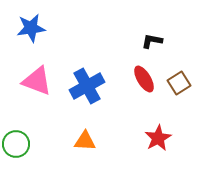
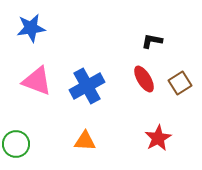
brown square: moved 1 px right
